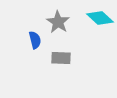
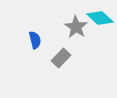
gray star: moved 18 px right, 5 px down
gray rectangle: rotated 48 degrees counterclockwise
